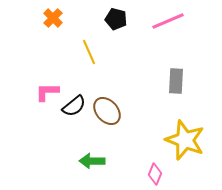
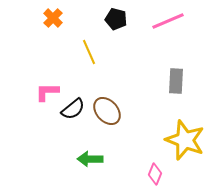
black semicircle: moved 1 px left, 3 px down
green arrow: moved 2 px left, 2 px up
